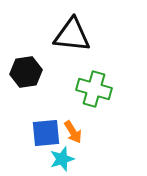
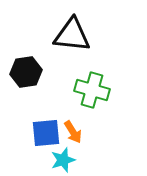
green cross: moved 2 px left, 1 px down
cyan star: moved 1 px right, 1 px down
